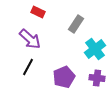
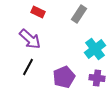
gray rectangle: moved 3 px right, 10 px up
